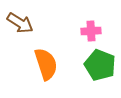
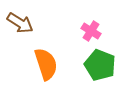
pink cross: rotated 36 degrees clockwise
